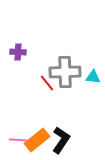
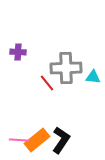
gray cross: moved 1 px right, 4 px up
